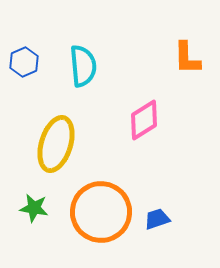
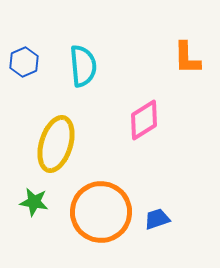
green star: moved 6 px up
